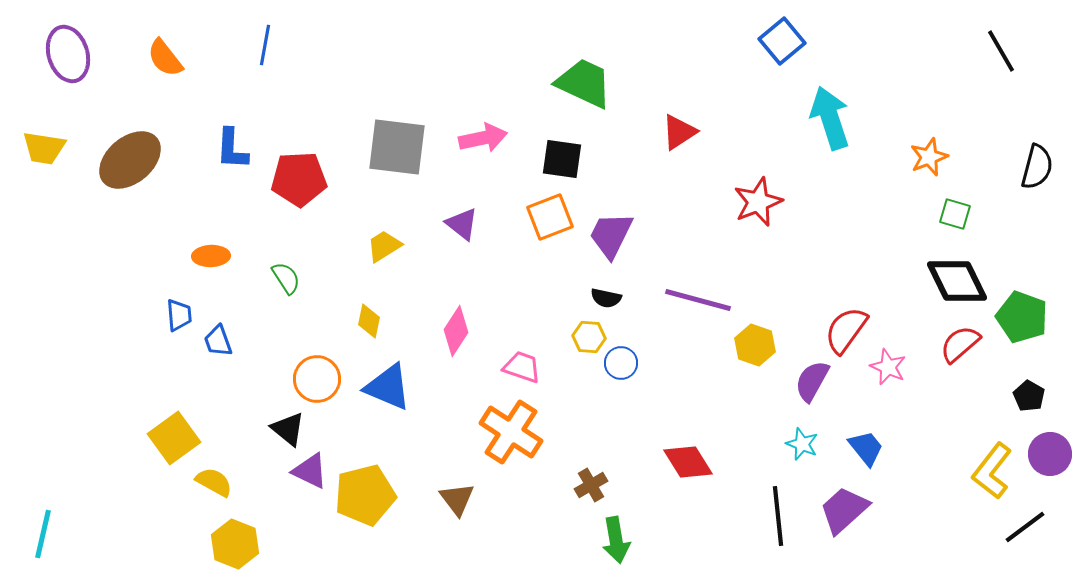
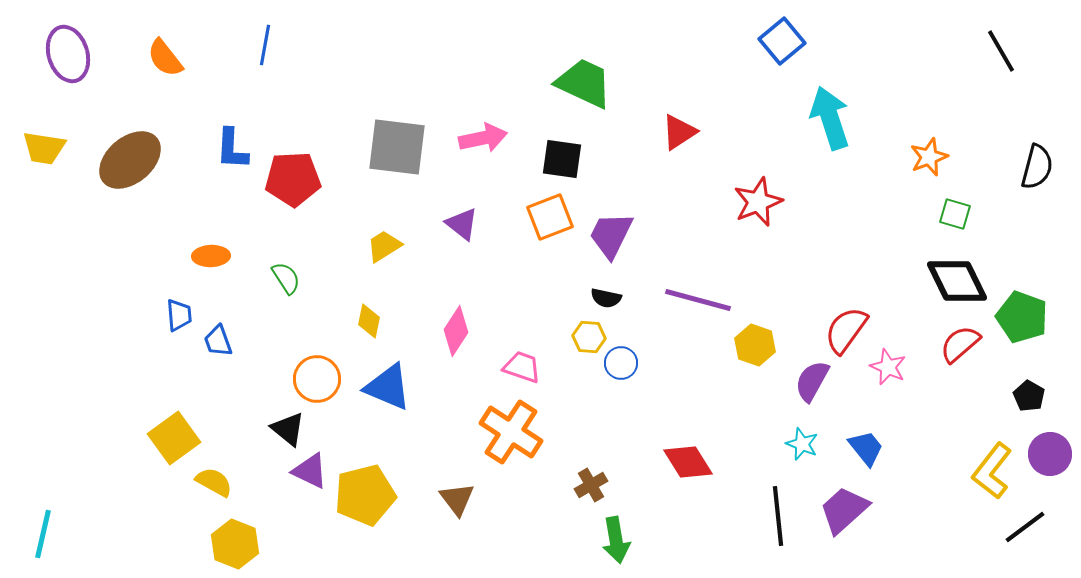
red pentagon at (299, 179): moved 6 px left
